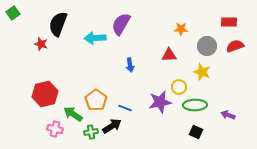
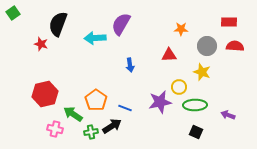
red semicircle: rotated 24 degrees clockwise
